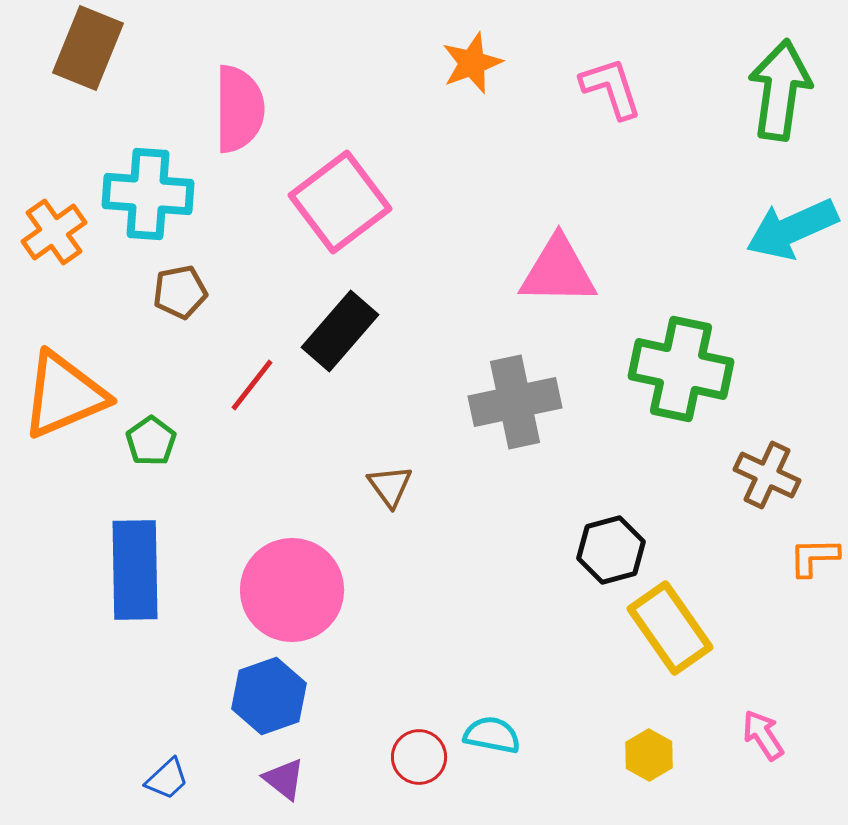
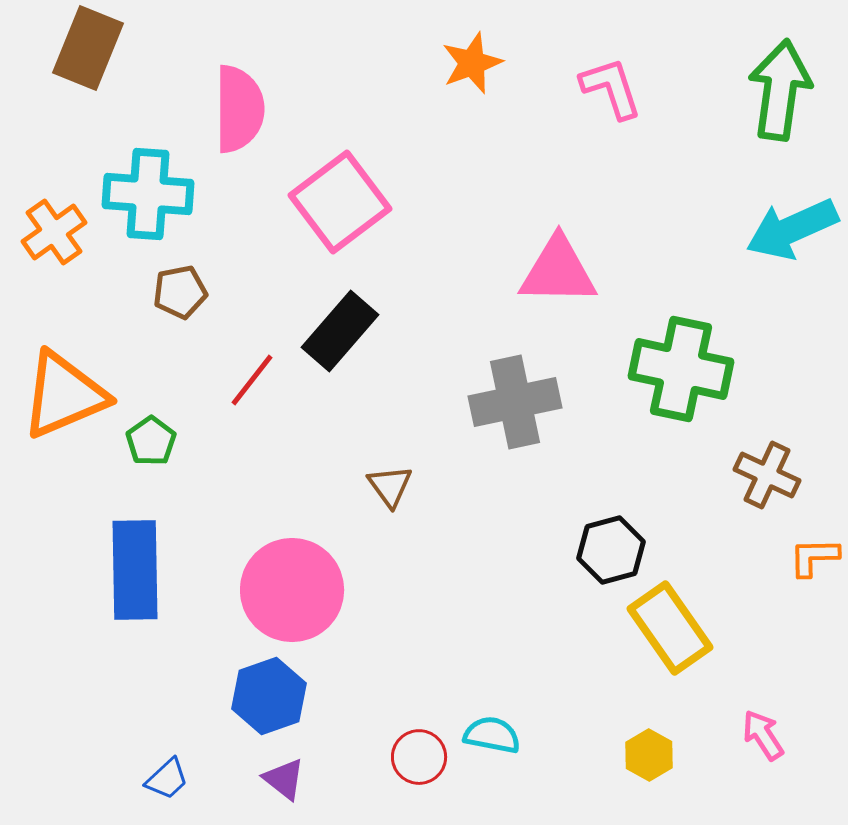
red line: moved 5 px up
